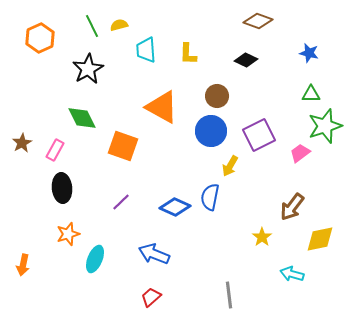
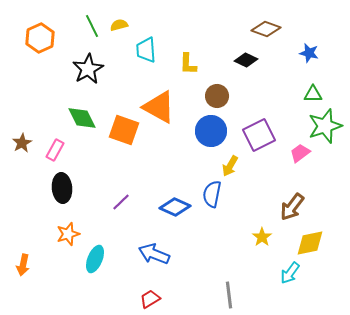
brown diamond: moved 8 px right, 8 px down
yellow L-shape: moved 10 px down
green triangle: moved 2 px right
orange triangle: moved 3 px left
orange square: moved 1 px right, 16 px up
blue semicircle: moved 2 px right, 3 px up
yellow diamond: moved 10 px left, 4 px down
cyan arrow: moved 2 px left, 1 px up; rotated 70 degrees counterclockwise
red trapezoid: moved 1 px left, 2 px down; rotated 10 degrees clockwise
